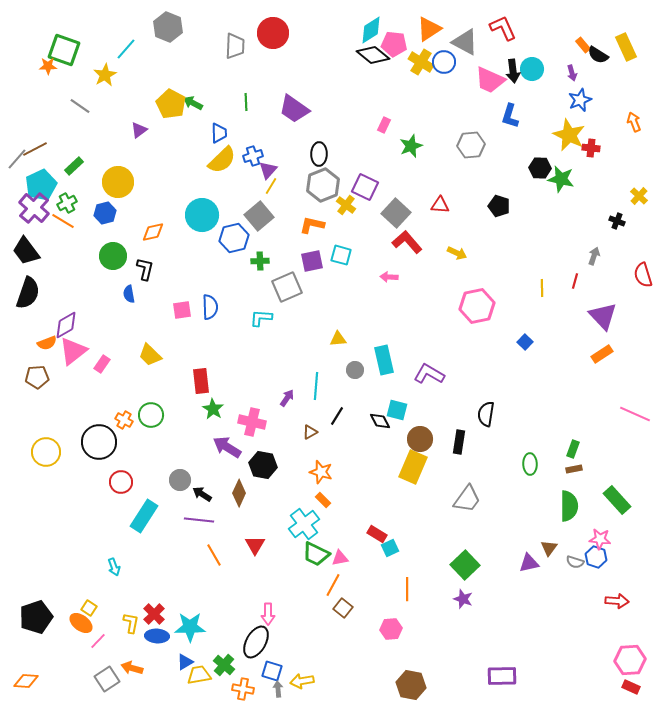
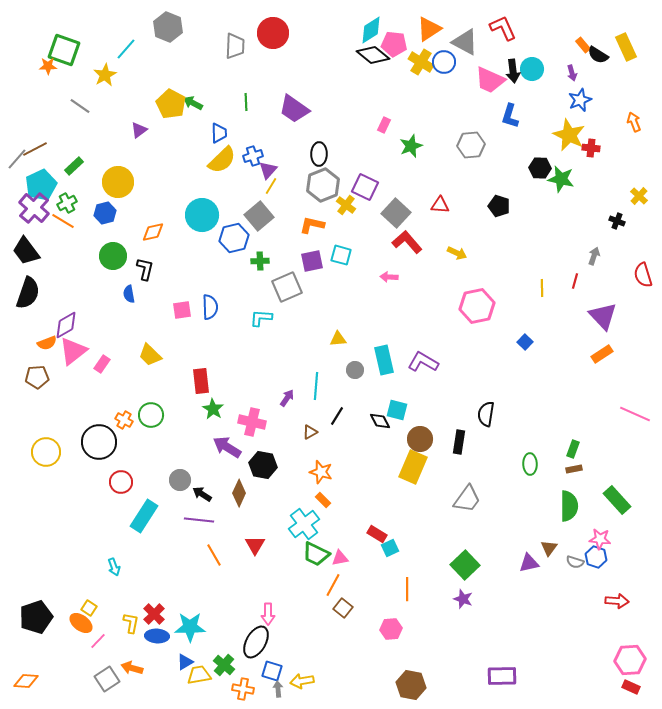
purple L-shape at (429, 374): moved 6 px left, 12 px up
